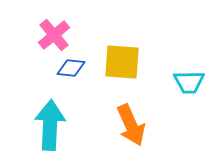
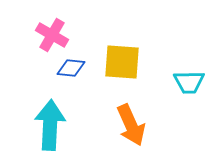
pink cross: moved 2 px left; rotated 20 degrees counterclockwise
